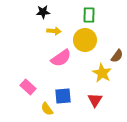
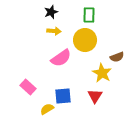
black star: moved 8 px right; rotated 16 degrees counterclockwise
brown semicircle: moved 1 px down; rotated 32 degrees clockwise
red triangle: moved 4 px up
yellow semicircle: rotated 96 degrees clockwise
